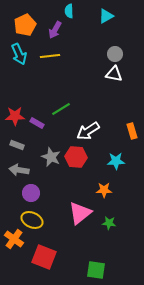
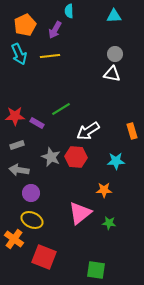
cyan triangle: moved 8 px right; rotated 28 degrees clockwise
white triangle: moved 2 px left
gray rectangle: rotated 40 degrees counterclockwise
